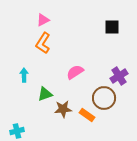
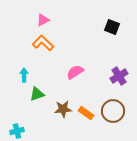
black square: rotated 21 degrees clockwise
orange L-shape: rotated 100 degrees clockwise
green triangle: moved 8 px left
brown circle: moved 9 px right, 13 px down
orange rectangle: moved 1 px left, 2 px up
